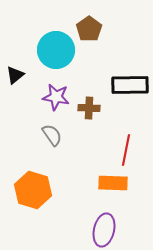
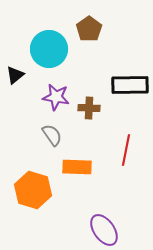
cyan circle: moved 7 px left, 1 px up
orange rectangle: moved 36 px left, 16 px up
purple ellipse: rotated 48 degrees counterclockwise
